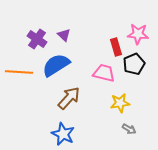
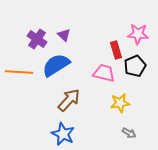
red rectangle: moved 3 px down
black pentagon: moved 1 px right, 2 px down
brown arrow: moved 2 px down
gray arrow: moved 4 px down
